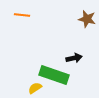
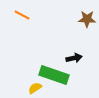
orange line: rotated 21 degrees clockwise
brown star: rotated 12 degrees counterclockwise
